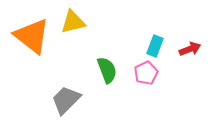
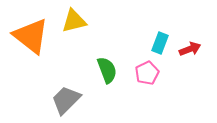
yellow triangle: moved 1 px right, 1 px up
orange triangle: moved 1 px left
cyan rectangle: moved 5 px right, 3 px up
pink pentagon: moved 1 px right
